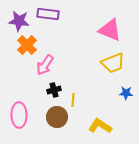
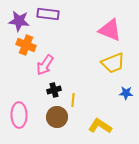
orange cross: moved 1 px left; rotated 24 degrees counterclockwise
